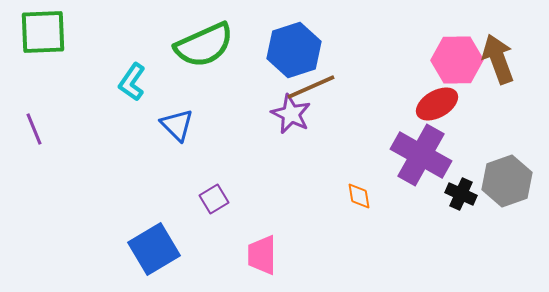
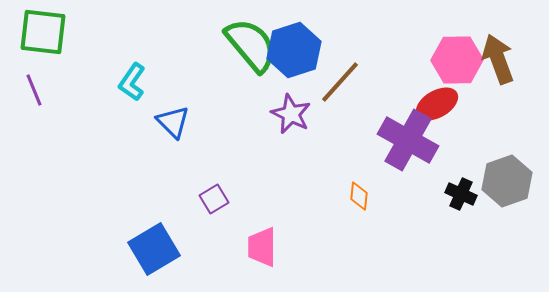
green square: rotated 9 degrees clockwise
green semicircle: moved 47 px right; rotated 106 degrees counterclockwise
brown line: moved 29 px right, 5 px up; rotated 24 degrees counterclockwise
blue triangle: moved 4 px left, 3 px up
purple line: moved 39 px up
purple cross: moved 13 px left, 15 px up
orange diamond: rotated 16 degrees clockwise
pink trapezoid: moved 8 px up
